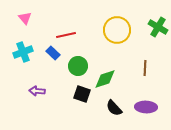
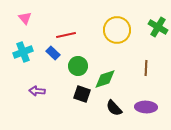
brown line: moved 1 px right
